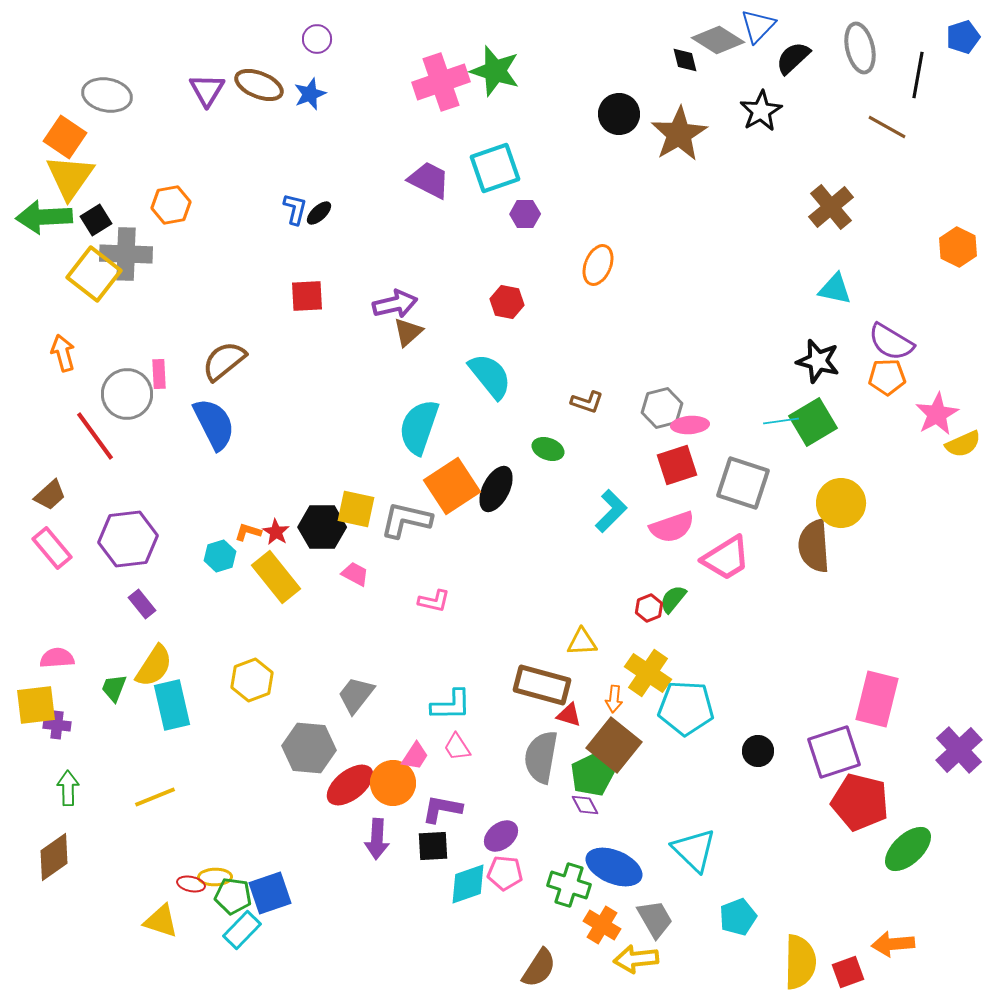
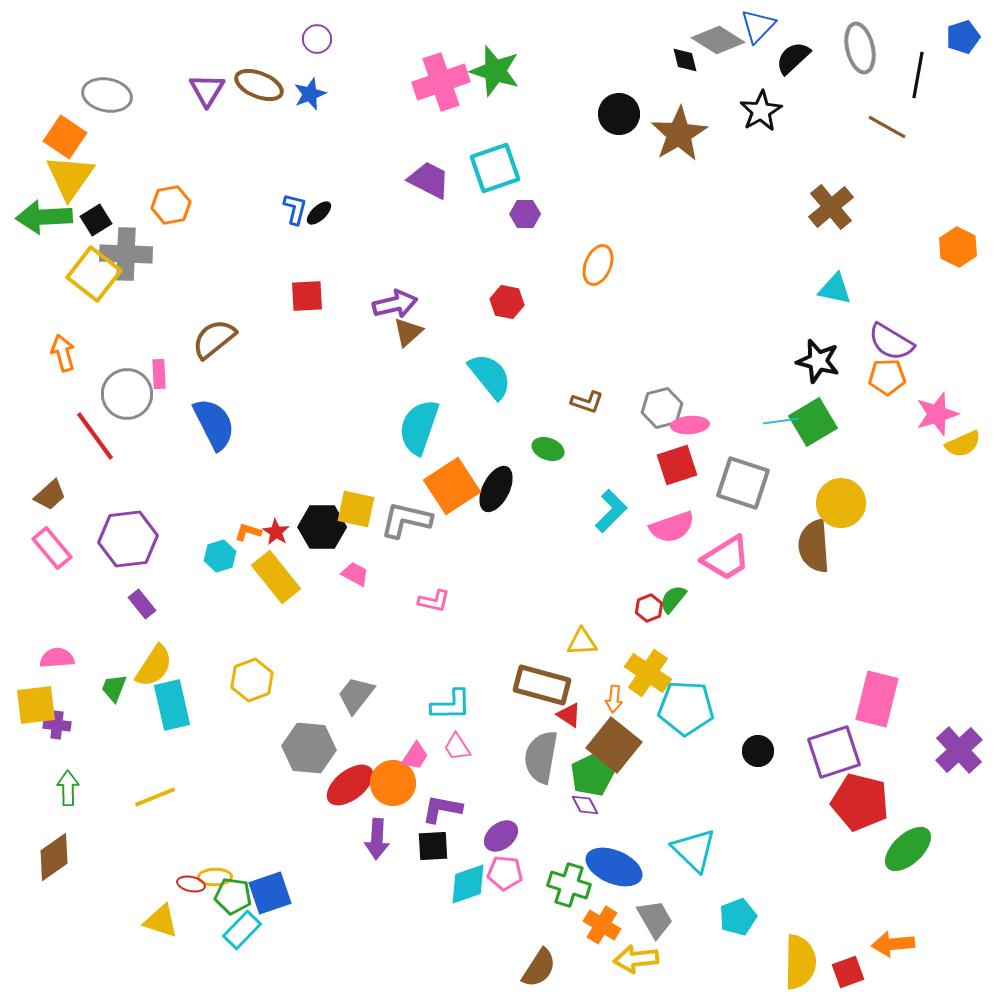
brown semicircle at (224, 361): moved 10 px left, 22 px up
pink star at (937, 414): rotated 12 degrees clockwise
red triangle at (569, 715): rotated 16 degrees clockwise
